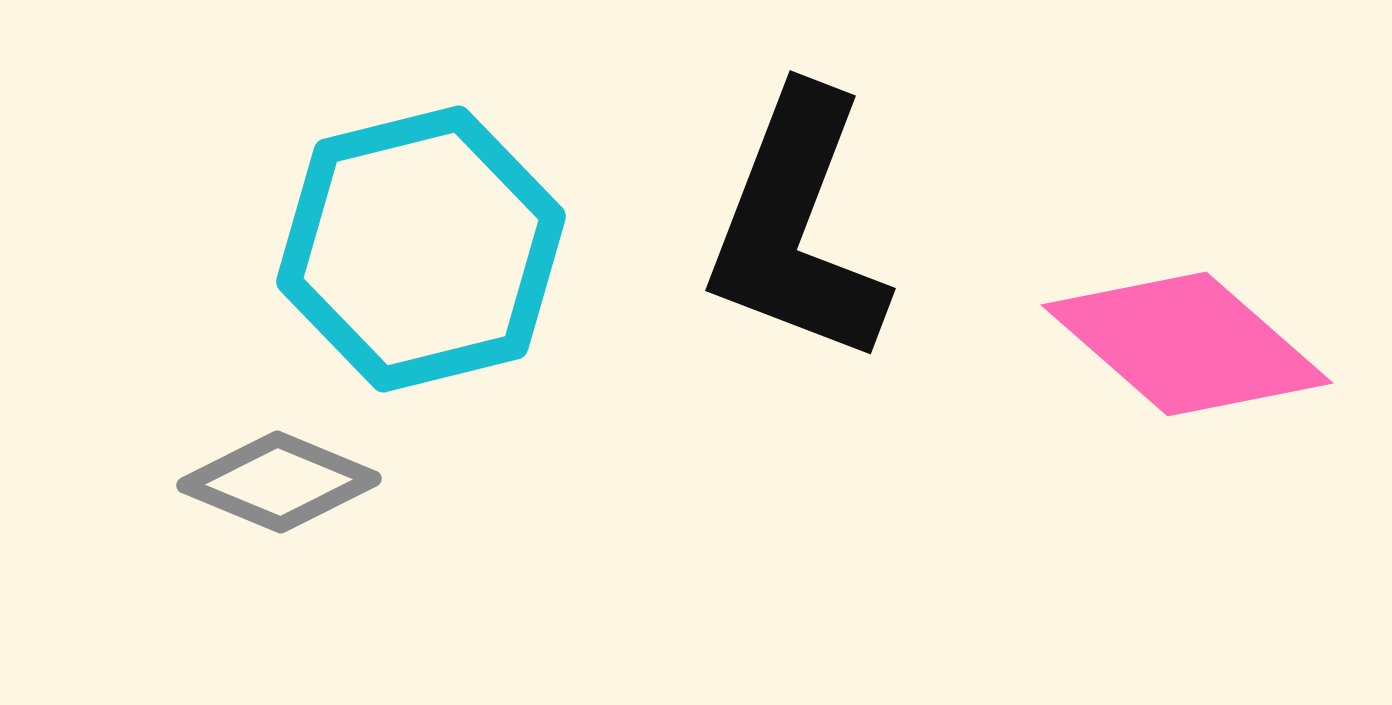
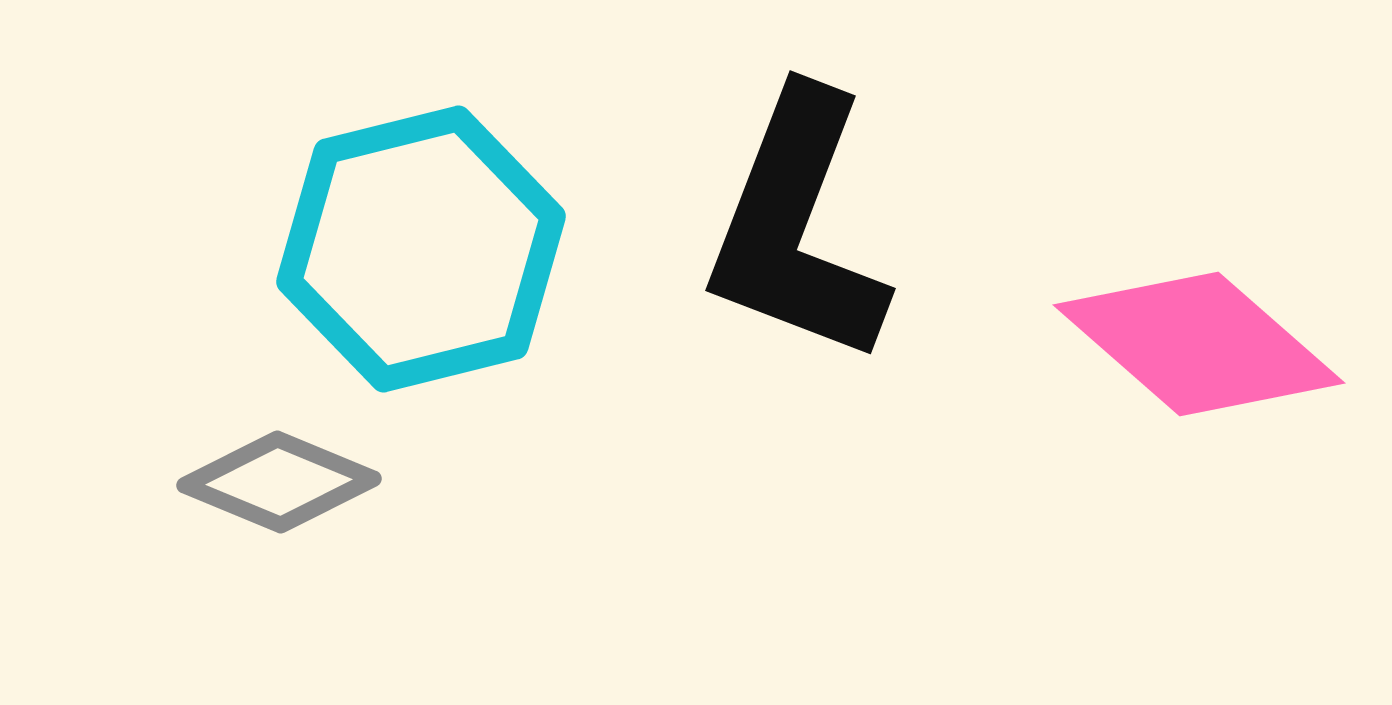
pink diamond: moved 12 px right
